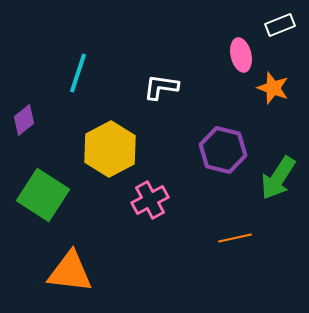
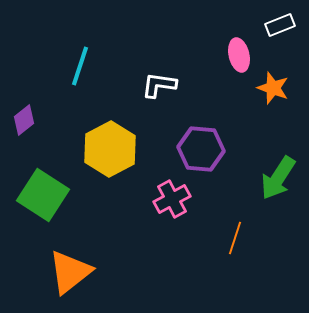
pink ellipse: moved 2 px left
cyan line: moved 2 px right, 7 px up
white L-shape: moved 2 px left, 2 px up
purple hexagon: moved 22 px left, 1 px up; rotated 9 degrees counterclockwise
pink cross: moved 22 px right, 1 px up
orange line: rotated 60 degrees counterclockwise
orange triangle: rotated 45 degrees counterclockwise
